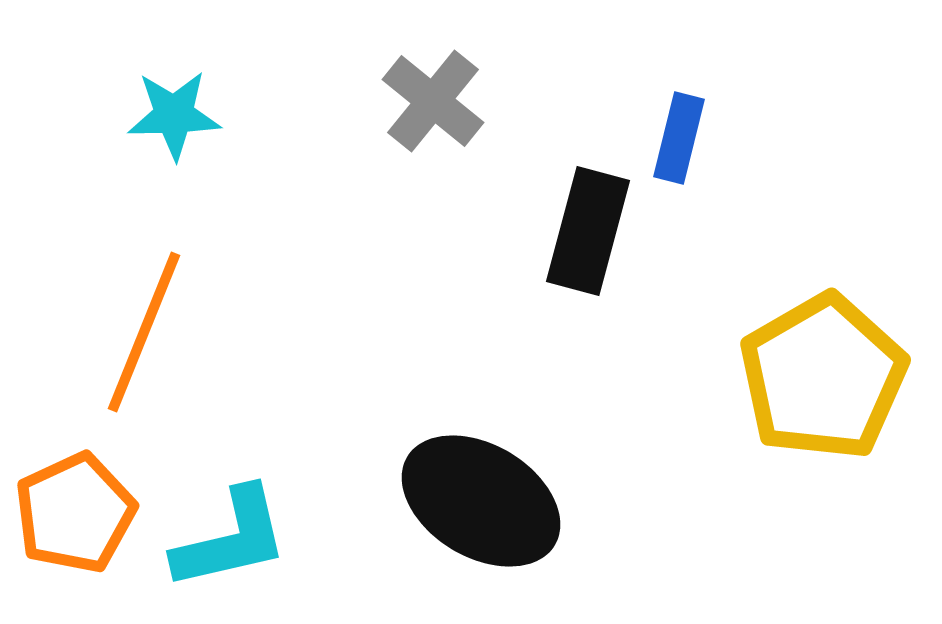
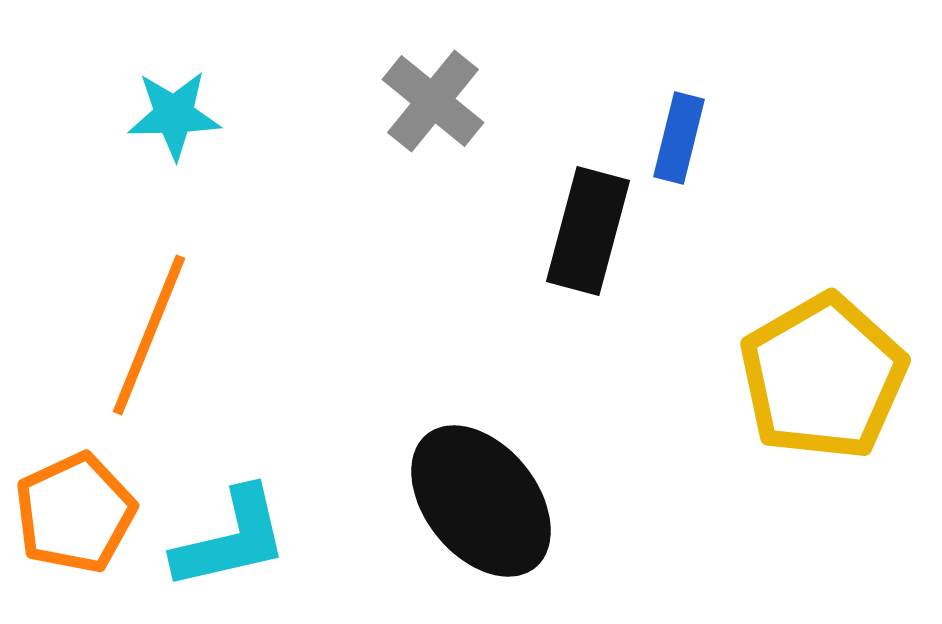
orange line: moved 5 px right, 3 px down
black ellipse: rotated 20 degrees clockwise
